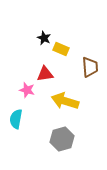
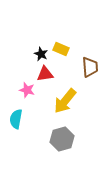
black star: moved 3 px left, 16 px down
yellow arrow: rotated 68 degrees counterclockwise
